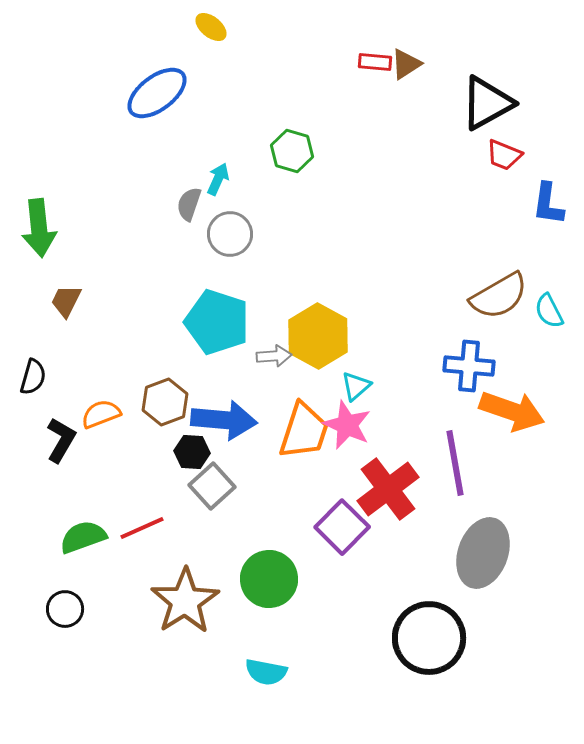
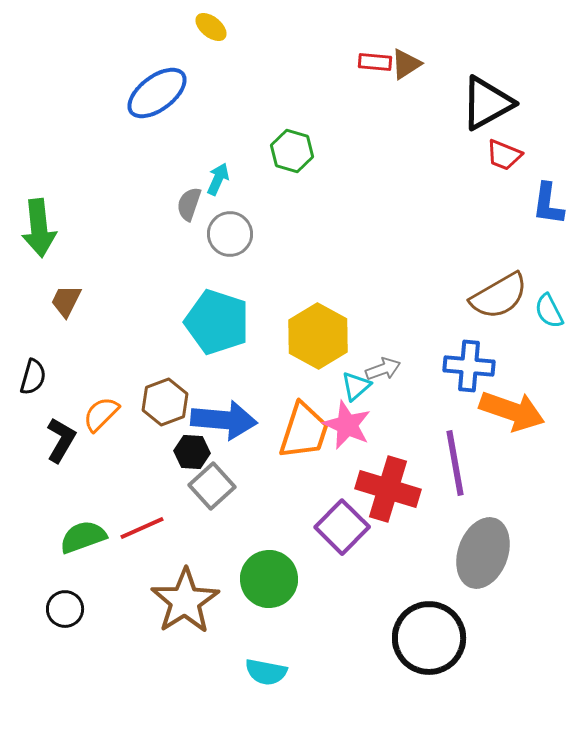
gray arrow at (274, 356): moved 109 px right, 13 px down; rotated 16 degrees counterclockwise
orange semicircle at (101, 414): rotated 24 degrees counterclockwise
red cross at (388, 489): rotated 36 degrees counterclockwise
